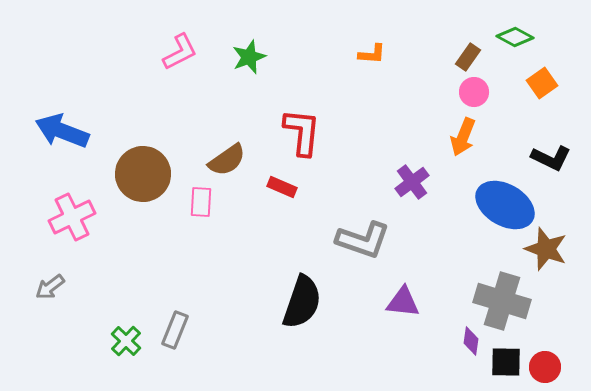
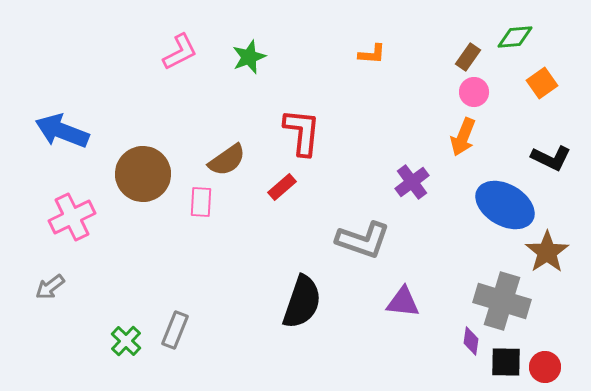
green diamond: rotated 33 degrees counterclockwise
red rectangle: rotated 64 degrees counterclockwise
brown star: moved 1 px right, 3 px down; rotated 18 degrees clockwise
